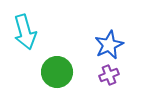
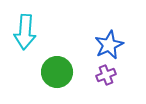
cyan arrow: rotated 20 degrees clockwise
purple cross: moved 3 px left
